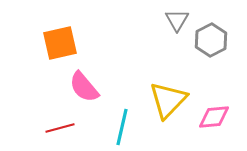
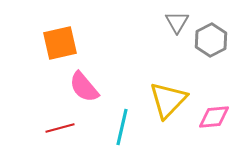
gray triangle: moved 2 px down
